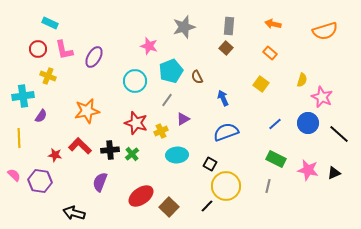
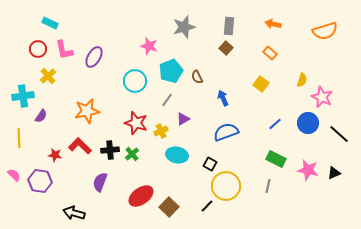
yellow cross at (48, 76): rotated 28 degrees clockwise
cyan ellipse at (177, 155): rotated 15 degrees clockwise
